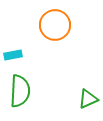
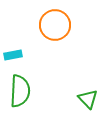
green triangle: rotated 50 degrees counterclockwise
